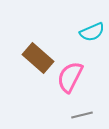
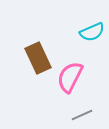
brown rectangle: rotated 24 degrees clockwise
gray line: rotated 10 degrees counterclockwise
